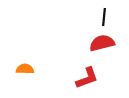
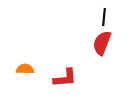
red semicircle: rotated 55 degrees counterclockwise
red L-shape: moved 22 px left; rotated 15 degrees clockwise
